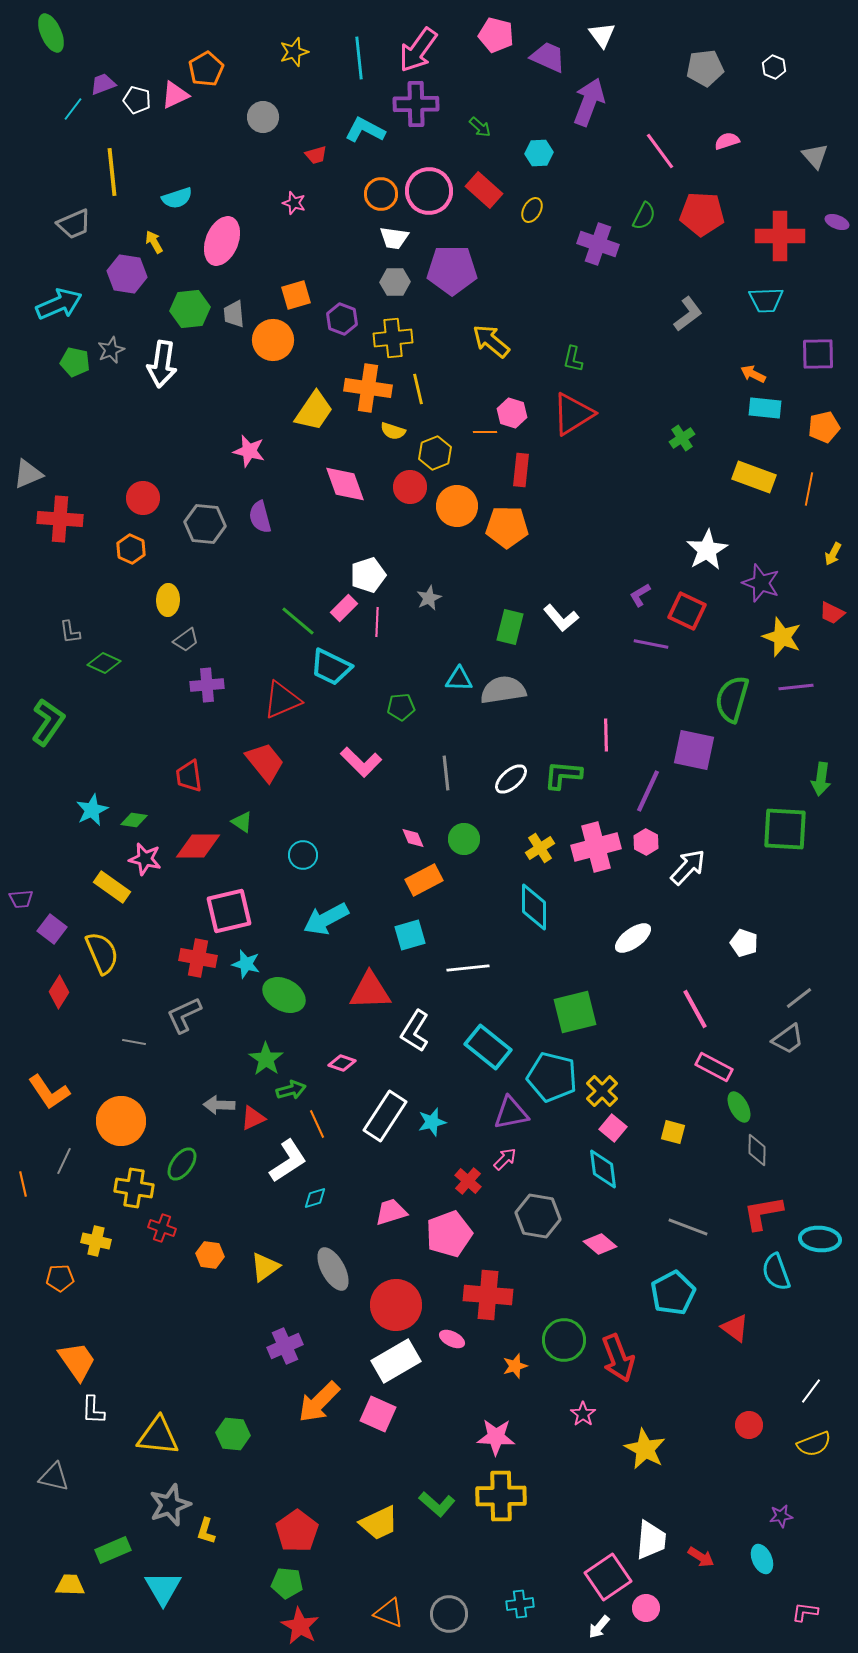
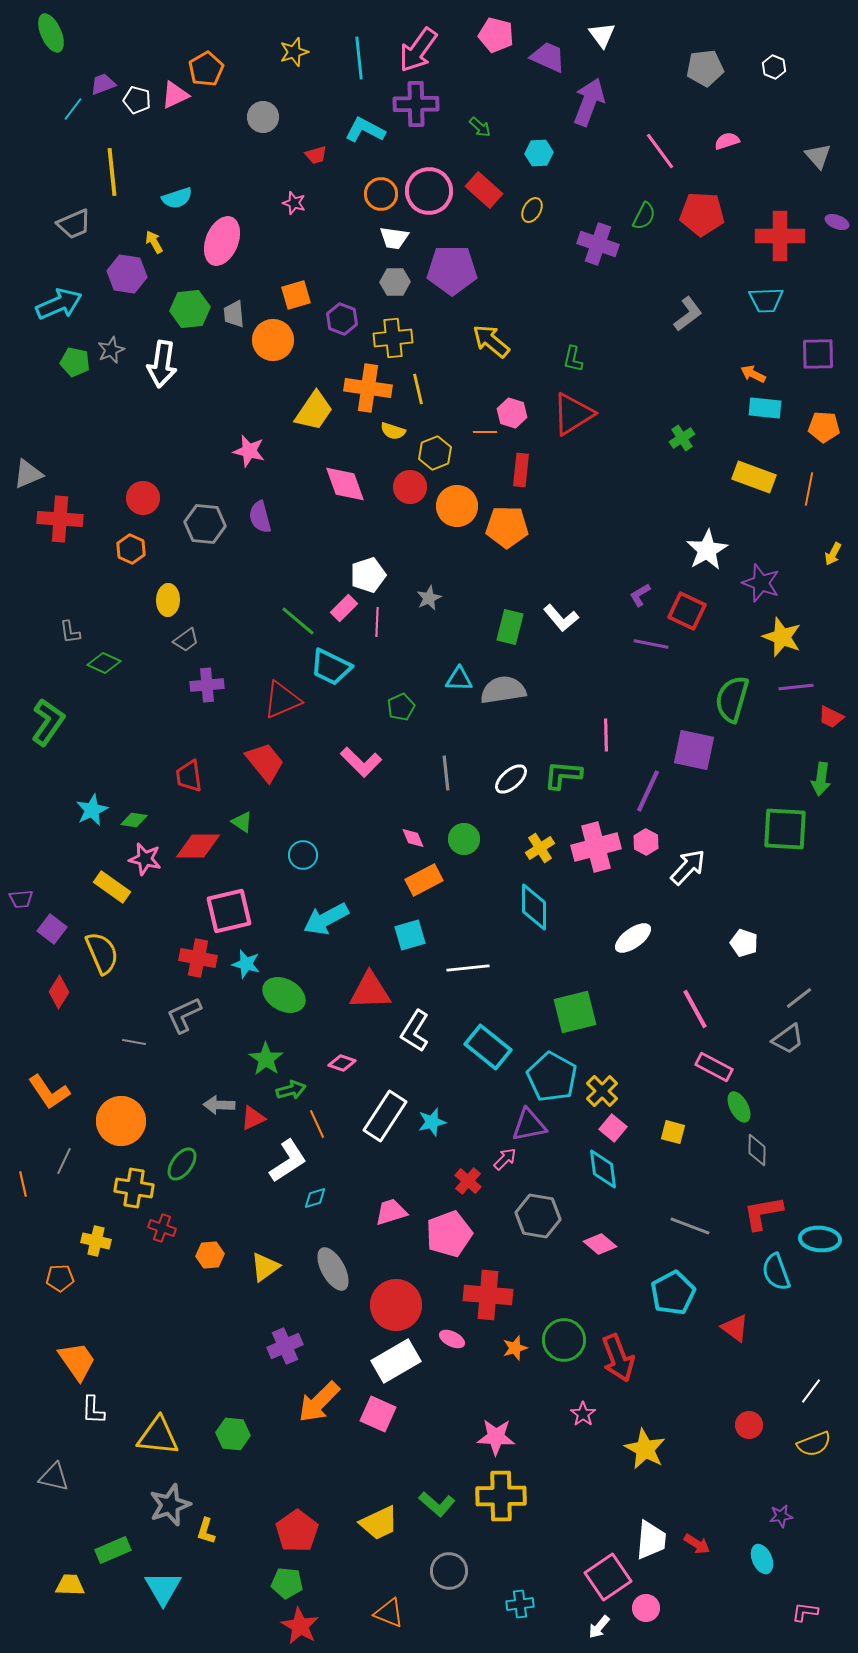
gray triangle at (815, 156): moved 3 px right
orange pentagon at (824, 427): rotated 16 degrees clockwise
red trapezoid at (832, 613): moved 1 px left, 104 px down
green pentagon at (401, 707): rotated 20 degrees counterclockwise
cyan pentagon at (552, 1077): rotated 15 degrees clockwise
purple triangle at (511, 1113): moved 18 px right, 12 px down
gray line at (688, 1227): moved 2 px right, 1 px up
orange hexagon at (210, 1255): rotated 12 degrees counterclockwise
orange star at (515, 1366): moved 18 px up
red arrow at (701, 1557): moved 4 px left, 13 px up
gray circle at (449, 1614): moved 43 px up
